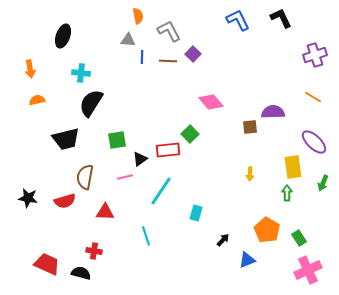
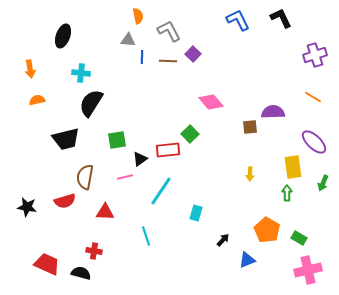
black star at (28, 198): moved 1 px left, 9 px down
green rectangle at (299, 238): rotated 28 degrees counterclockwise
pink cross at (308, 270): rotated 12 degrees clockwise
